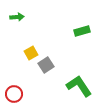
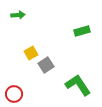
green arrow: moved 1 px right, 2 px up
green L-shape: moved 1 px left, 1 px up
